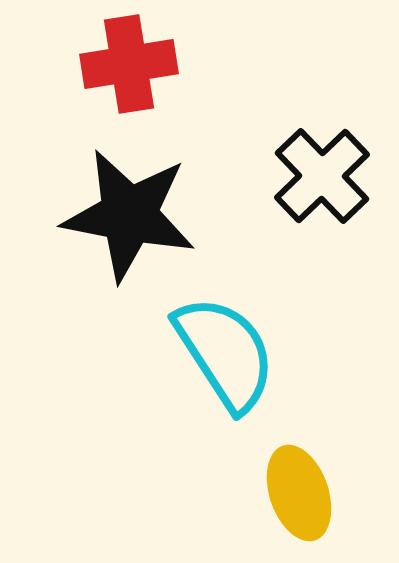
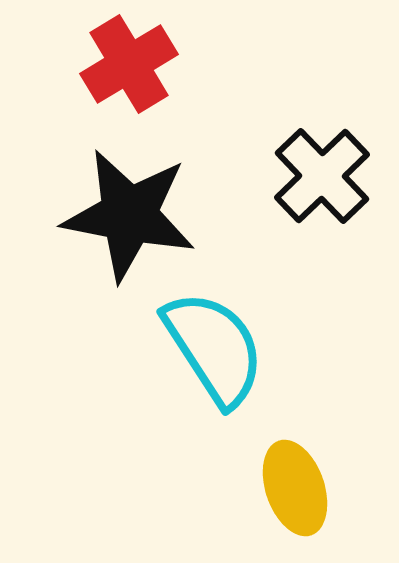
red cross: rotated 22 degrees counterclockwise
cyan semicircle: moved 11 px left, 5 px up
yellow ellipse: moved 4 px left, 5 px up
